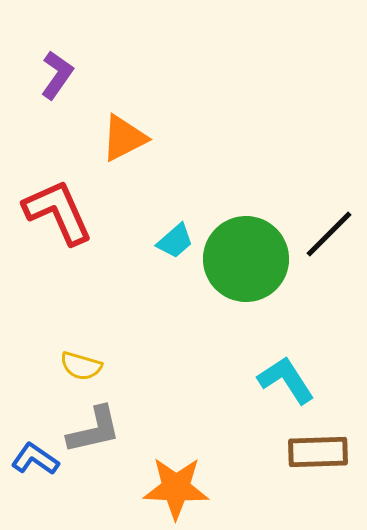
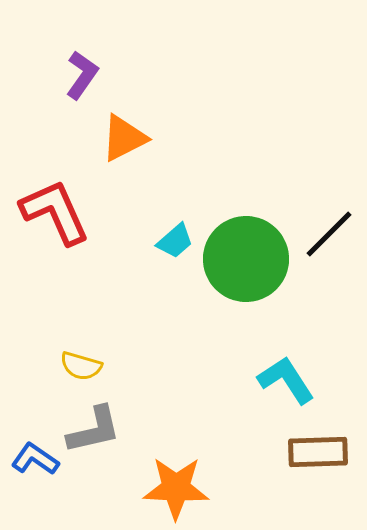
purple L-shape: moved 25 px right
red L-shape: moved 3 px left
